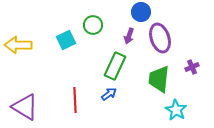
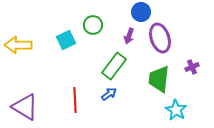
green rectangle: moved 1 px left; rotated 12 degrees clockwise
